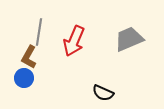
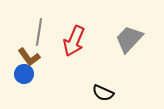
gray trapezoid: rotated 24 degrees counterclockwise
brown L-shape: rotated 65 degrees counterclockwise
blue circle: moved 4 px up
